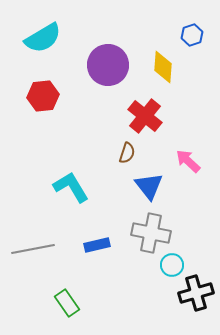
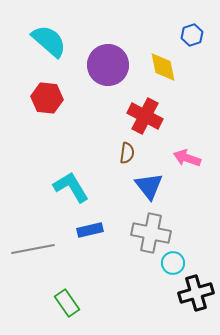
cyan semicircle: moved 6 px right, 3 px down; rotated 108 degrees counterclockwise
yellow diamond: rotated 16 degrees counterclockwise
red hexagon: moved 4 px right, 2 px down; rotated 12 degrees clockwise
red cross: rotated 12 degrees counterclockwise
brown semicircle: rotated 10 degrees counterclockwise
pink arrow: moved 1 px left, 3 px up; rotated 24 degrees counterclockwise
blue rectangle: moved 7 px left, 15 px up
cyan circle: moved 1 px right, 2 px up
